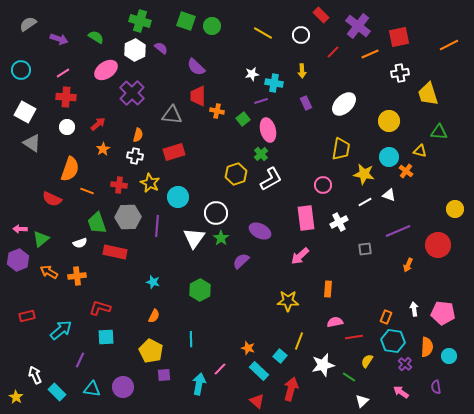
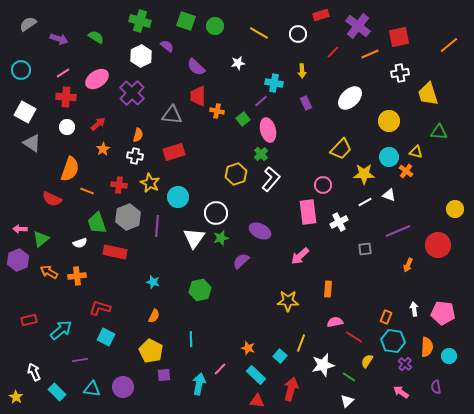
red rectangle at (321, 15): rotated 63 degrees counterclockwise
green circle at (212, 26): moved 3 px right
yellow line at (263, 33): moved 4 px left
white circle at (301, 35): moved 3 px left, 1 px up
orange line at (449, 45): rotated 12 degrees counterclockwise
purple semicircle at (161, 48): moved 6 px right, 2 px up
white hexagon at (135, 50): moved 6 px right, 6 px down
pink ellipse at (106, 70): moved 9 px left, 9 px down
white star at (252, 74): moved 14 px left, 11 px up
purple line at (261, 101): rotated 24 degrees counterclockwise
white ellipse at (344, 104): moved 6 px right, 6 px up
yellow trapezoid at (341, 149): rotated 35 degrees clockwise
yellow triangle at (420, 151): moved 4 px left, 1 px down
yellow star at (364, 174): rotated 10 degrees counterclockwise
white L-shape at (271, 179): rotated 20 degrees counterclockwise
gray hexagon at (128, 217): rotated 20 degrees counterclockwise
pink rectangle at (306, 218): moved 2 px right, 6 px up
green star at (221, 238): rotated 21 degrees clockwise
green hexagon at (200, 290): rotated 15 degrees clockwise
red rectangle at (27, 316): moved 2 px right, 4 px down
cyan square at (106, 337): rotated 30 degrees clockwise
red line at (354, 337): rotated 42 degrees clockwise
yellow line at (299, 341): moved 2 px right, 2 px down
purple line at (80, 360): rotated 56 degrees clockwise
cyan rectangle at (259, 371): moved 3 px left, 4 px down
white arrow at (35, 375): moved 1 px left, 3 px up
red triangle at (257, 401): rotated 35 degrees counterclockwise
white triangle at (362, 401): moved 15 px left
